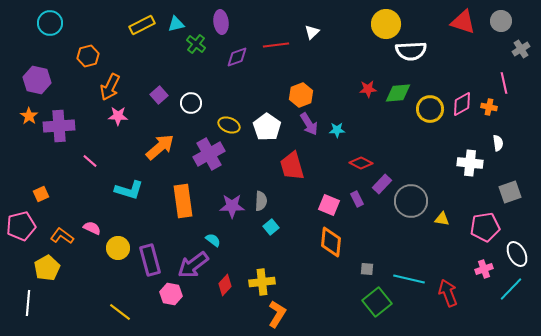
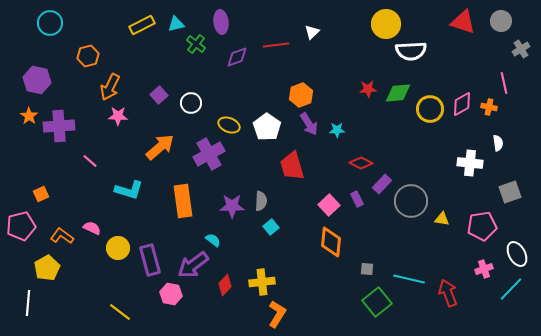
pink square at (329, 205): rotated 25 degrees clockwise
pink pentagon at (485, 227): moved 3 px left, 1 px up
